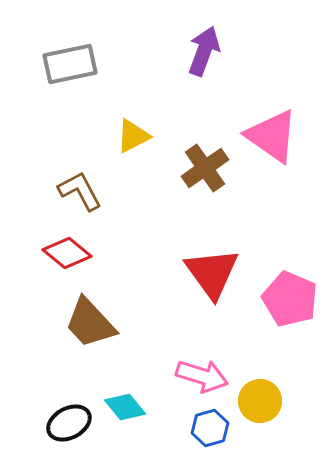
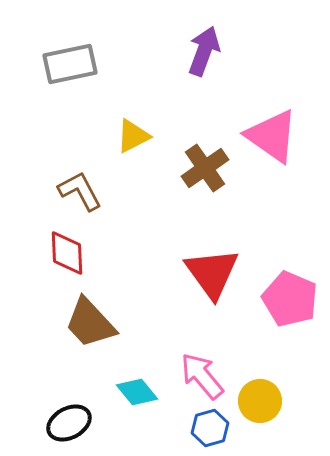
red diamond: rotated 48 degrees clockwise
pink arrow: rotated 147 degrees counterclockwise
cyan diamond: moved 12 px right, 15 px up
